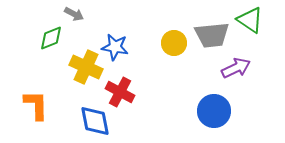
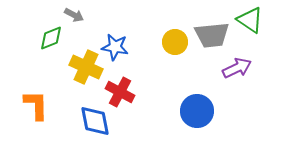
gray arrow: moved 1 px down
yellow circle: moved 1 px right, 1 px up
purple arrow: moved 1 px right
blue circle: moved 17 px left
